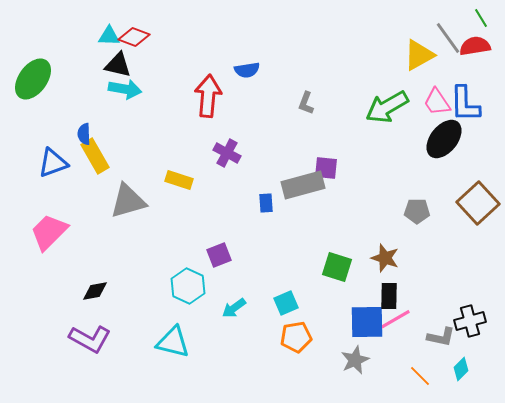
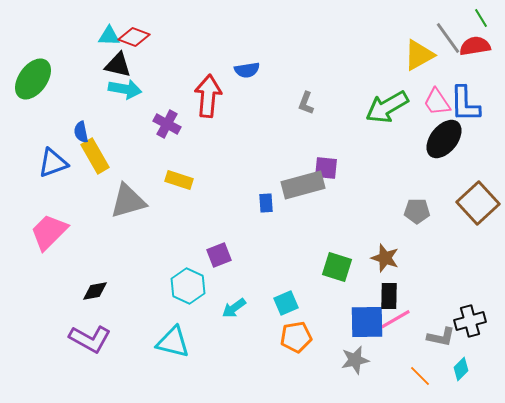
blue semicircle at (84, 134): moved 3 px left, 2 px up; rotated 10 degrees counterclockwise
purple cross at (227, 153): moved 60 px left, 29 px up
gray star at (355, 360): rotated 12 degrees clockwise
